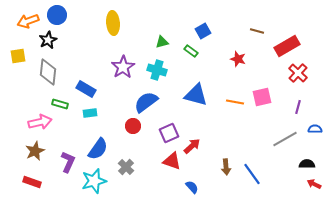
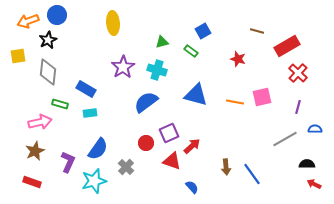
red circle at (133, 126): moved 13 px right, 17 px down
